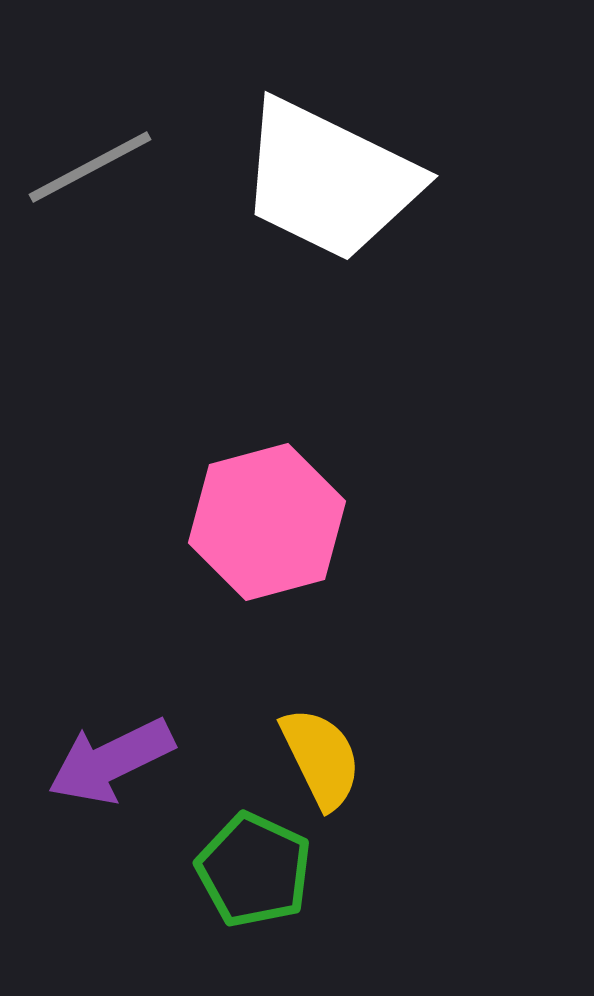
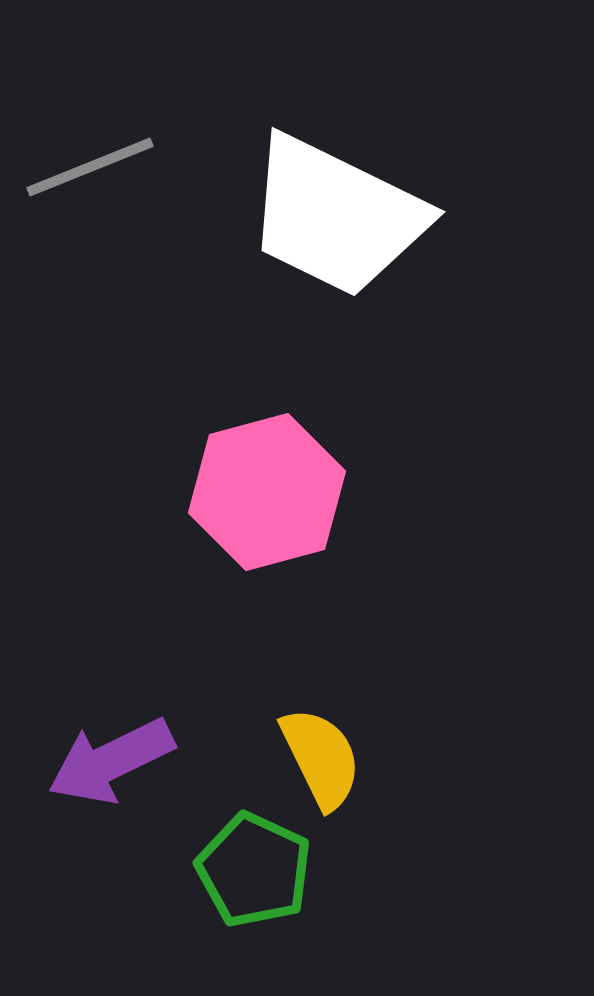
gray line: rotated 6 degrees clockwise
white trapezoid: moved 7 px right, 36 px down
pink hexagon: moved 30 px up
